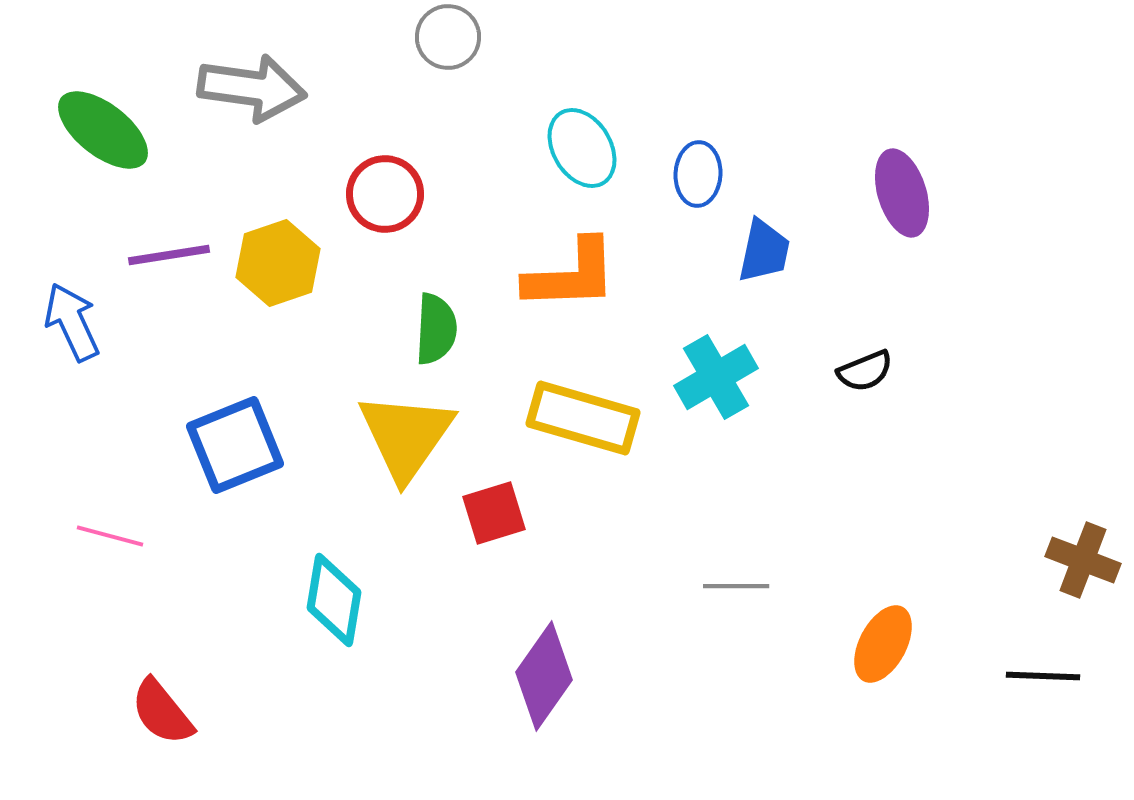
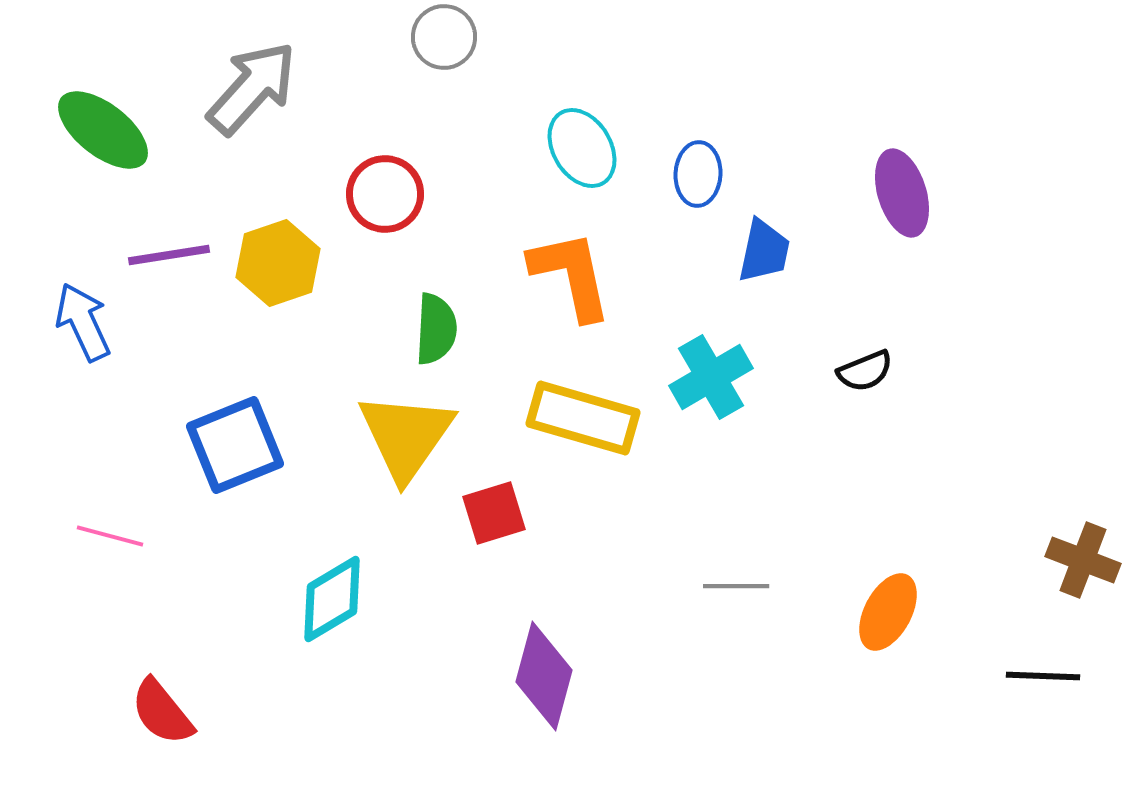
gray circle: moved 4 px left
gray arrow: rotated 56 degrees counterclockwise
orange L-shape: rotated 100 degrees counterclockwise
blue arrow: moved 11 px right
cyan cross: moved 5 px left
cyan diamond: moved 2 px left, 1 px up; rotated 50 degrees clockwise
orange ellipse: moved 5 px right, 32 px up
purple diamond: rotated 20 degrees counterclockwise
